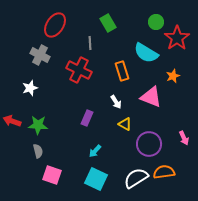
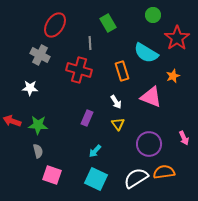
green circle: moved 3 px left, 7 px up
red cross: rotated 10 degrees counterclockwise
white star: rotated 21 degrees clockwise
yellow triangle: moved 7 px left; rotated 24 degrees clockwise
